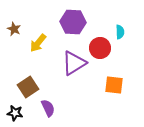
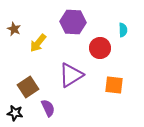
cyan semicircle: moved 3 px right, 2 px up
purple triangle: moved 3 px left, 12 px down
